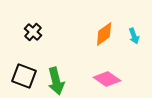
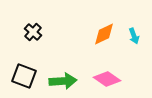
orange diamond: rotated 10 degrees clockwise
green arrow: moved 7 px right; rotated 80 degrees counterclockwise
